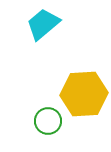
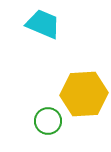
cyan trapezoid: rotated 63 degrees clockwise
